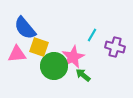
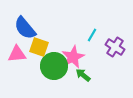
purple cross: rotated 18 degrees clockwise
